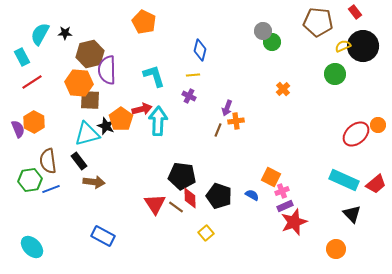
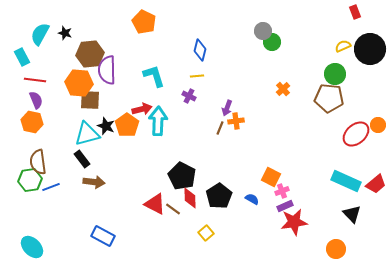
red rectangle at (355, 12): rotated 16 degrees clockwise
brown pentagon at (318, 22): moved 11 px right, 76 px down
black star at (65, 33): rotated 16 degrees clockwise
black circle at (363, 46): moved 7 px right, 3 px down
brown hexagon at (90, 54): rotated 8 degrees clockwise
yellow line at (193, 75): moved 4 px right, 1 px down
red line at (32, 82): moved 3 px right, 2 px up; rotated 40 degrees clockwise
orange pentagon at (121, 119): moved 6 px right, 6 px down
orange hexagon at (34, 122): moved 2 px left; rotated 15 degrees counterclockwise
purple semicircle at (18, 129): moved 18 px right, 29 px up
brown line at (218, 130): moved 2 px right, 2 px up
brown semicircle at (48, 161): moved 10 px left, 1 px down
black rectangle at (79, 161): moved 3 px right, 2 px up
black pentagon at (182, 176): rotated 20 degrees clockwise
cyan rectangle at (344, 180): moved 2 px right, 1 px down
blue line at (51, 189): moved 2 px up
blue semicircle at (252, 195): moved 4 px down
black pentagon at (219, 196): rotated 20 degrees clockwise
red triangle at (155, 204): rotated 30 degrees counterclockwise
brown line at (176, 207): moved 3 px left, 2 px down
red star at (294, 222): rotated 12 degrees clockwise
